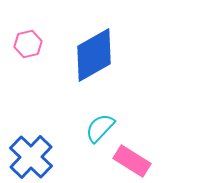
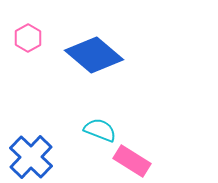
pink hexagon: moved 6 px up; rotated 16 degrees counterclockwise
blue diamond: rotated 70 degrees clockwise
cyan semicircle: moved 2 px down; rotated 68 degrees clockwise
